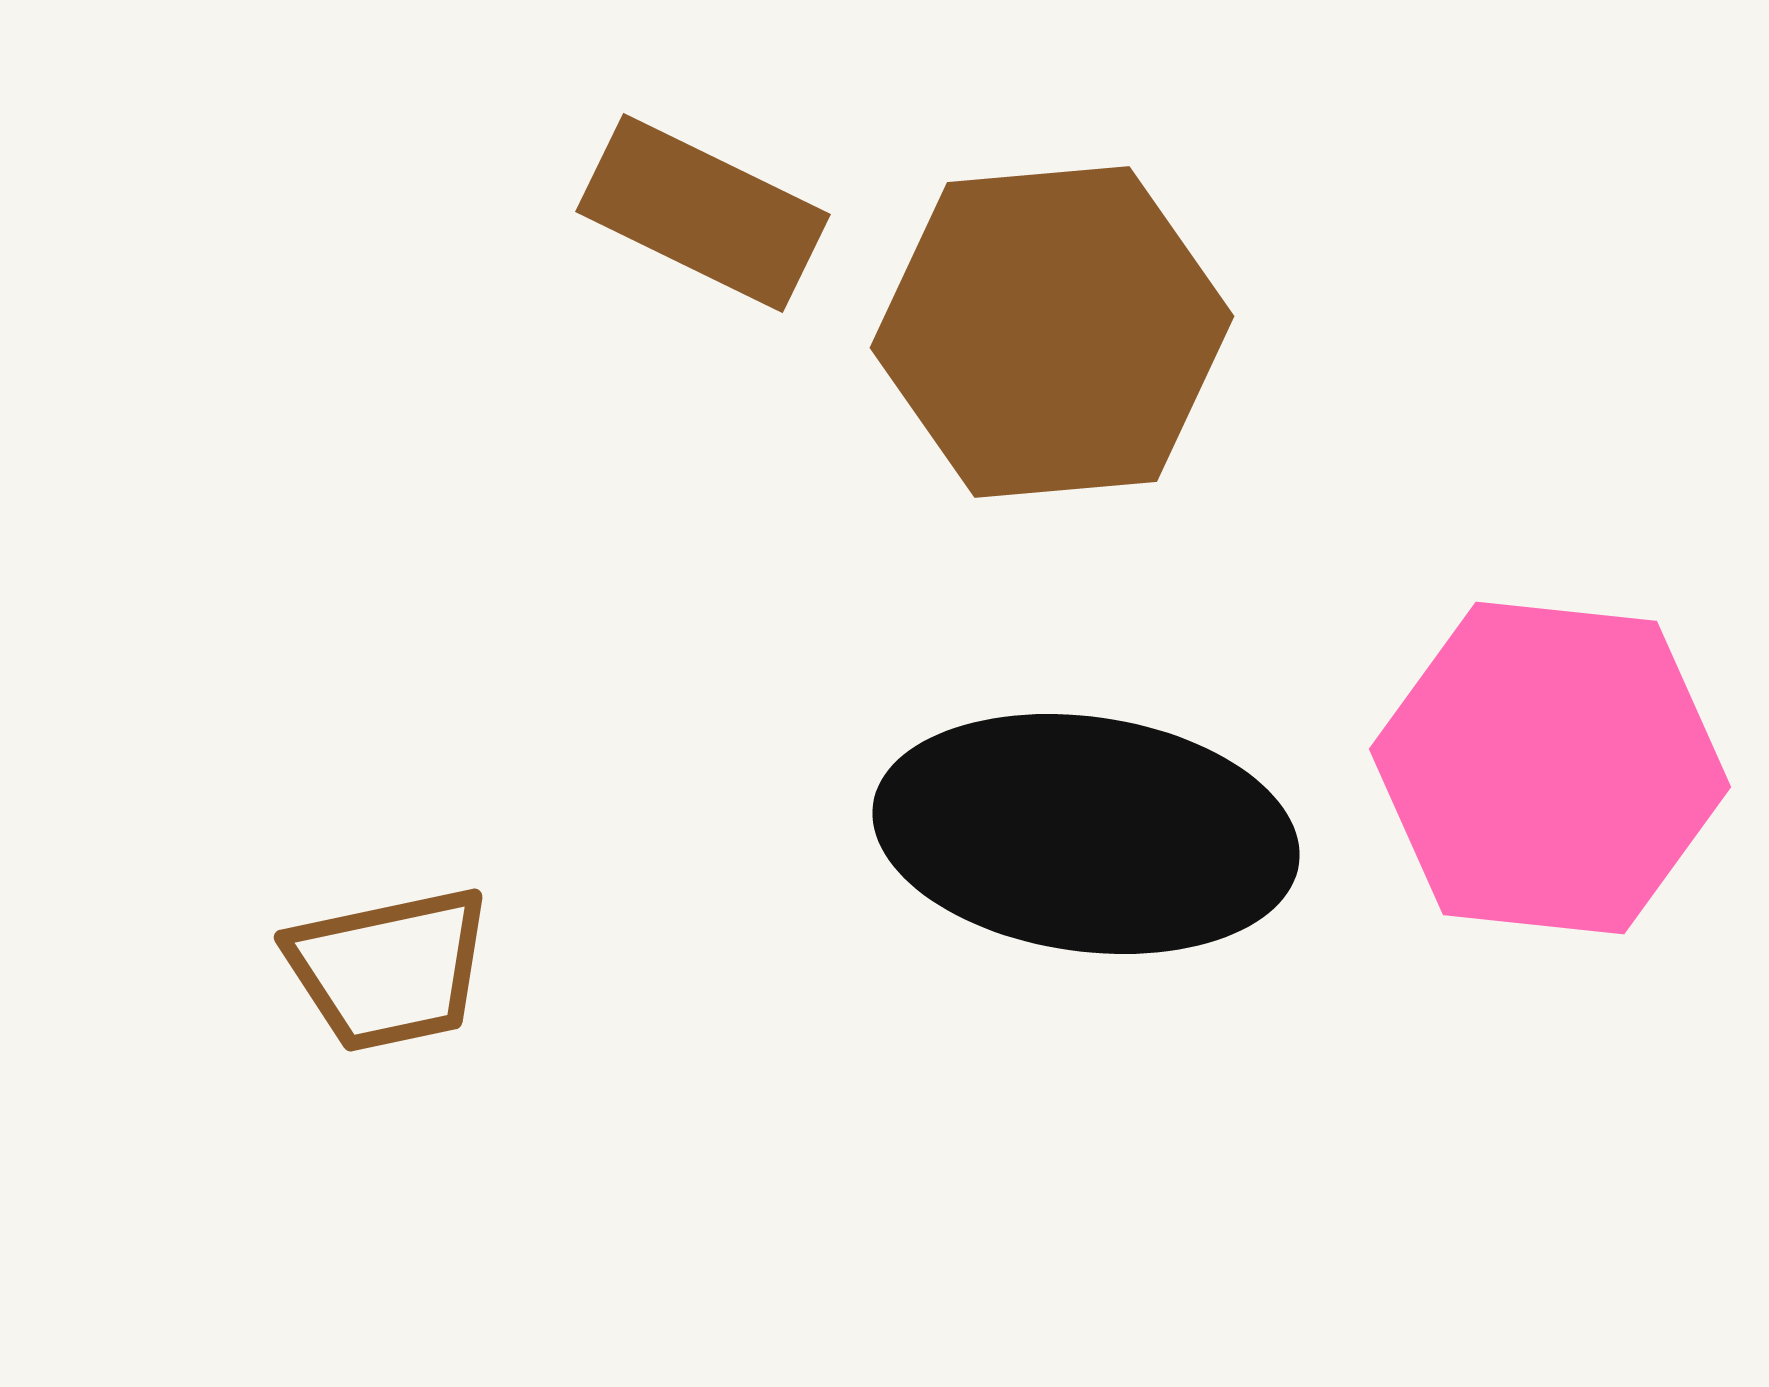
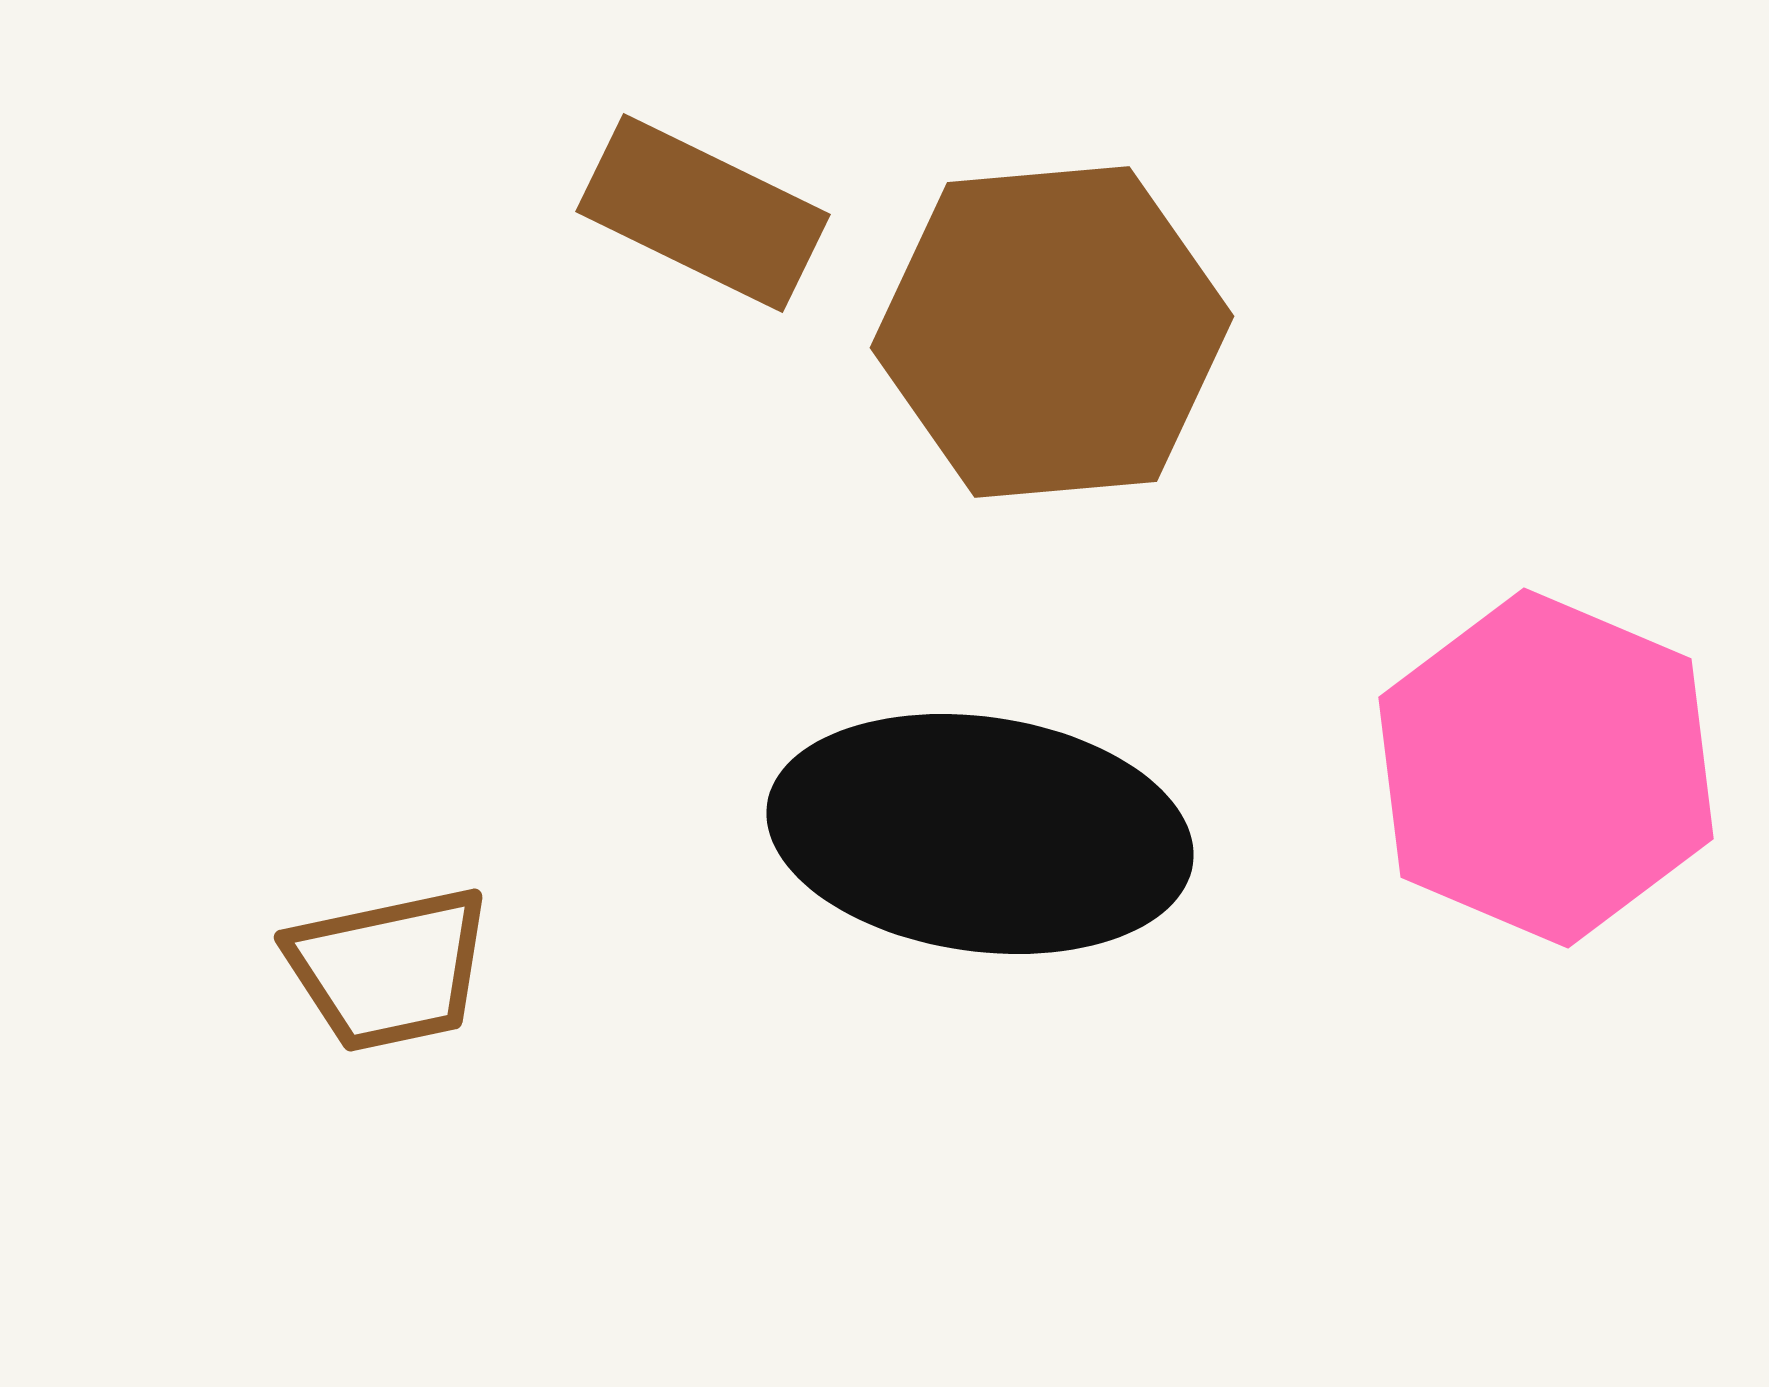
pink hexagon: moved 4 px left; rotated 17 degrees clockwise
black ellipse: moved 106 px left
